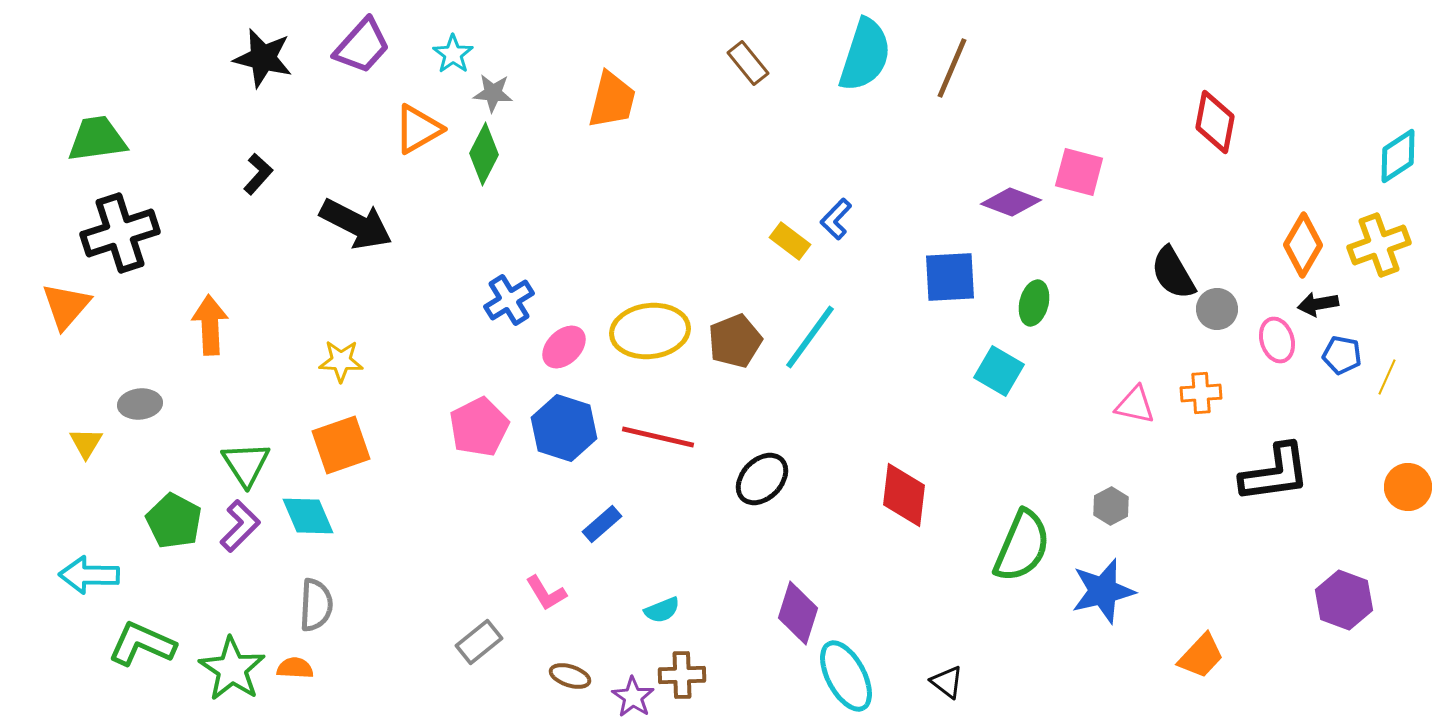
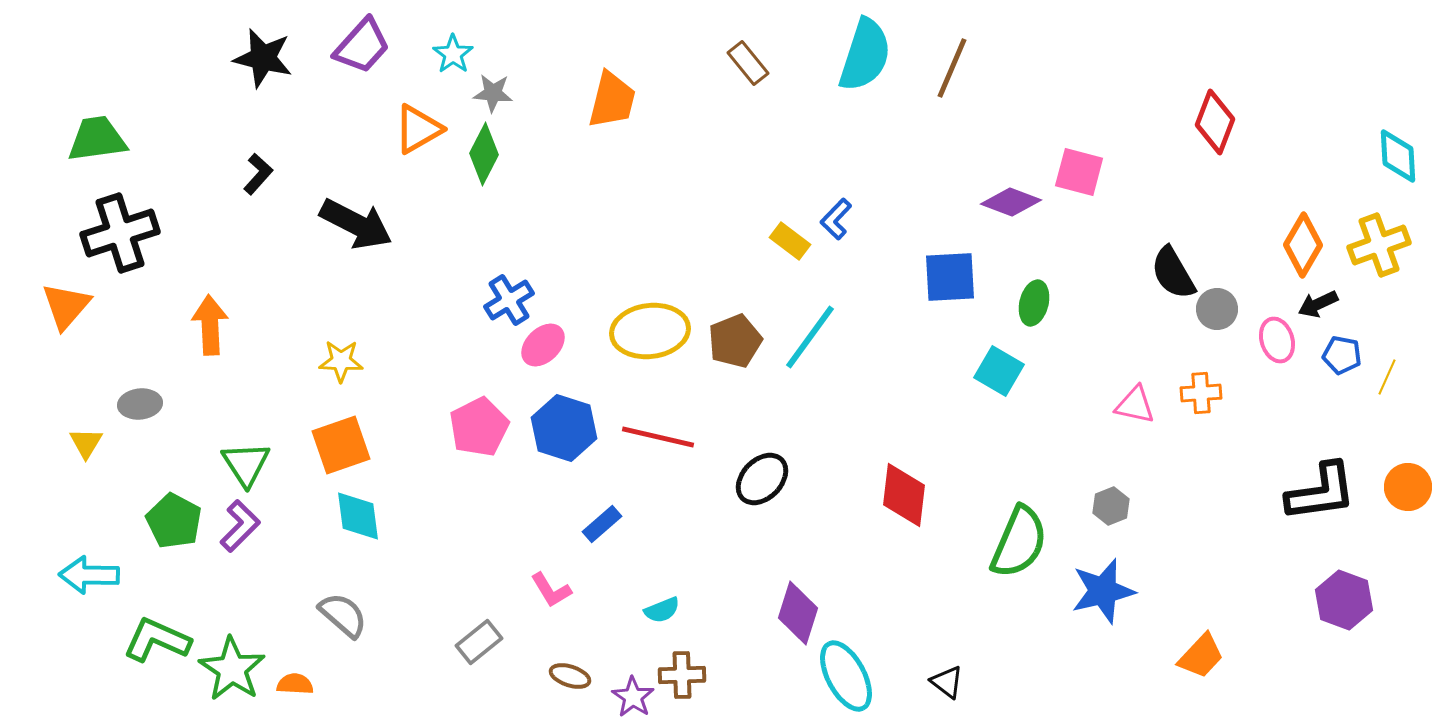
red diamond at (1215, 122): rotated 10 degrees clockwise
cyan diamond at (1398, 156): rotated 60 degrees counterclockwise
black arrow at (1318, 304): rotated 15 degrees counterclockwise
pink ellipse at (564, 347): moved 21 px left, 2 px up
black L-shape at (1275, 473): moved 46 px right, 19 px down
gray hexagon at (1111, 506): rotated 6 degrees clockwise
cyan diamond at (308, 516): moved 50 px right; rotated 16 degrees clockwise
green semicircle at (1022, 546): moved 3 px left, 4 px up
pink L-shape at (546, 593): moved 5 px right, 3 px up
gray semicircle at (316, 605): moved 27 px right, 10 px down; rotated 52 degrees counterclockwise
green L-shape at (142, 644): moved 15 px right, 4 px up
orange semicircle at (295, 668): moved 16 px down
